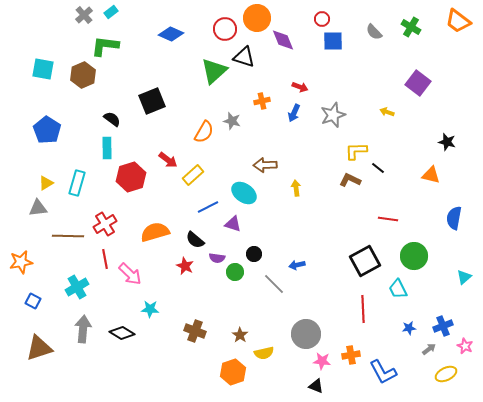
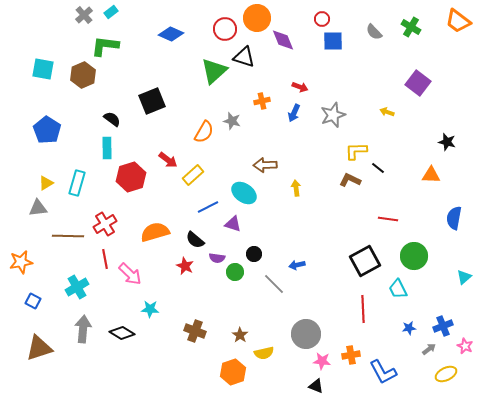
orange triangle at (431, 175): rotated 12 degrees counterclockwise
